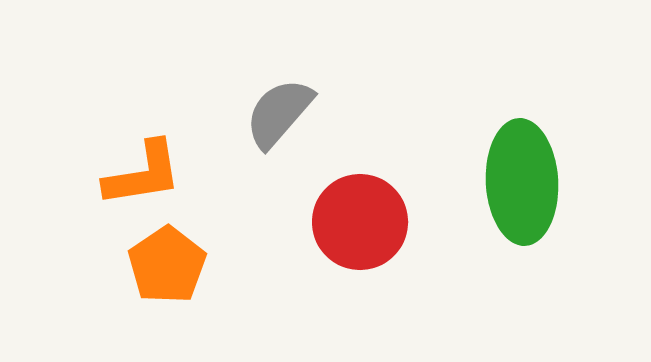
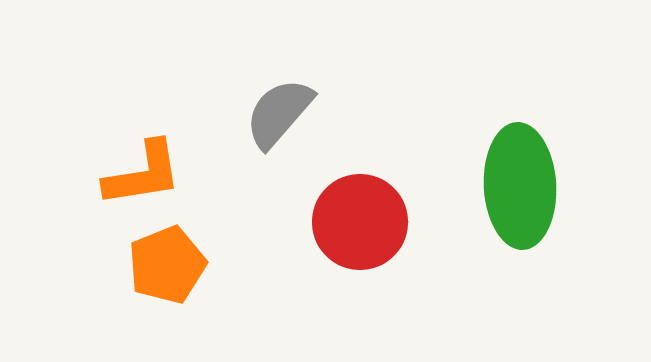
green ellipse: moved 2 px left, 4 px down
orange pentagon: rotated 12 degrees clockwise
